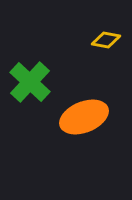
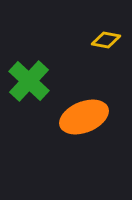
green cross: moved 1 px left, 1 px up
